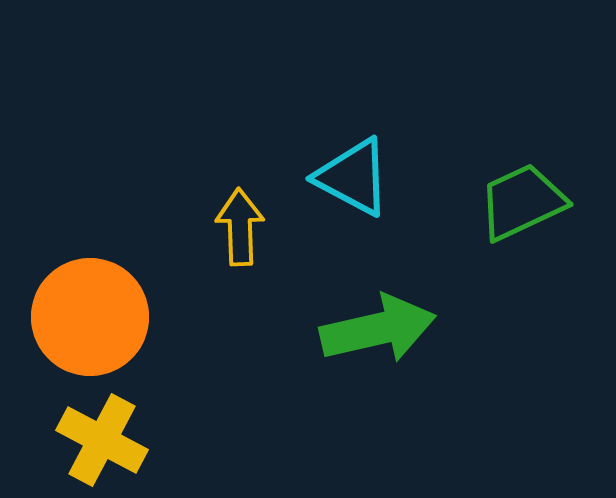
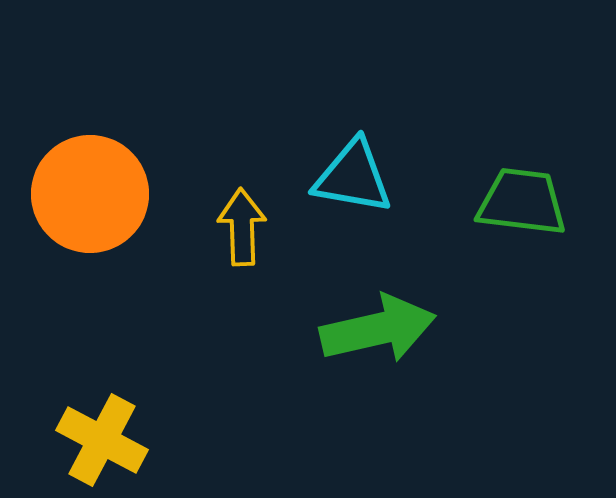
cyan triangle: rotated 18 degrees counterclockwise
green trapezoid: rotated 32 degrees clockwise
yellow arrow: moved 2 px right
orange circle: moved 123 px up
